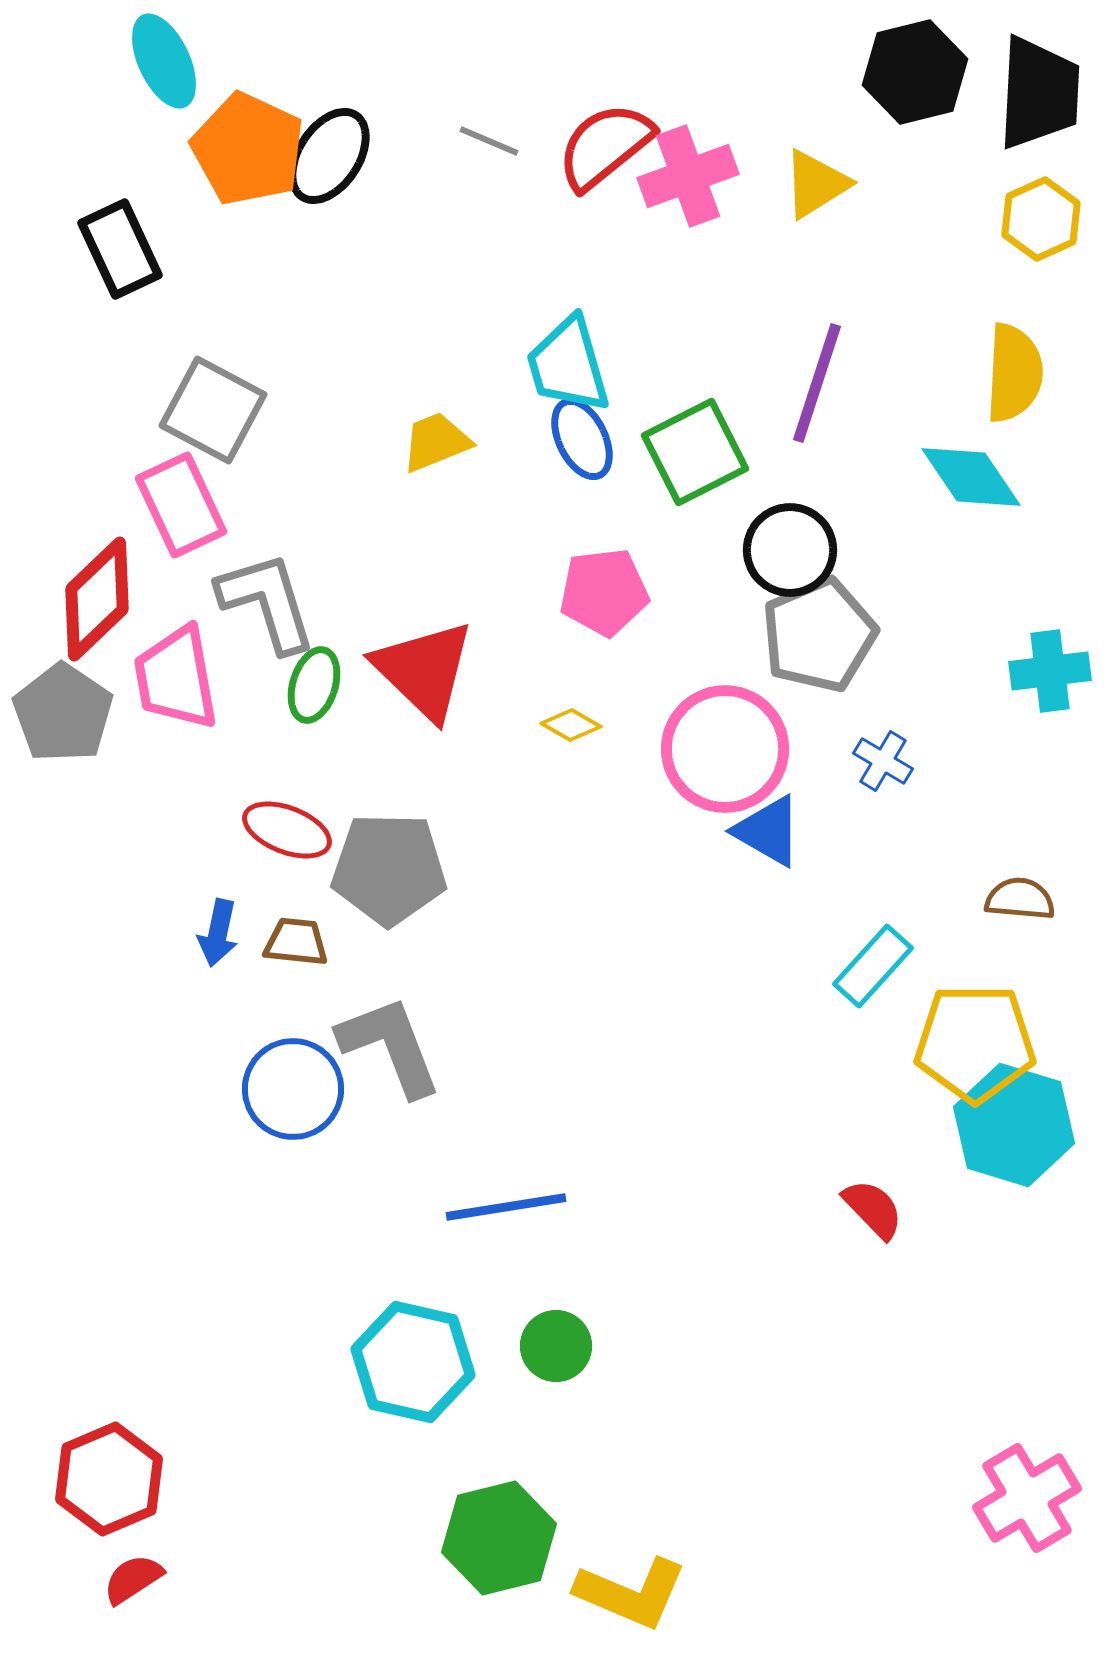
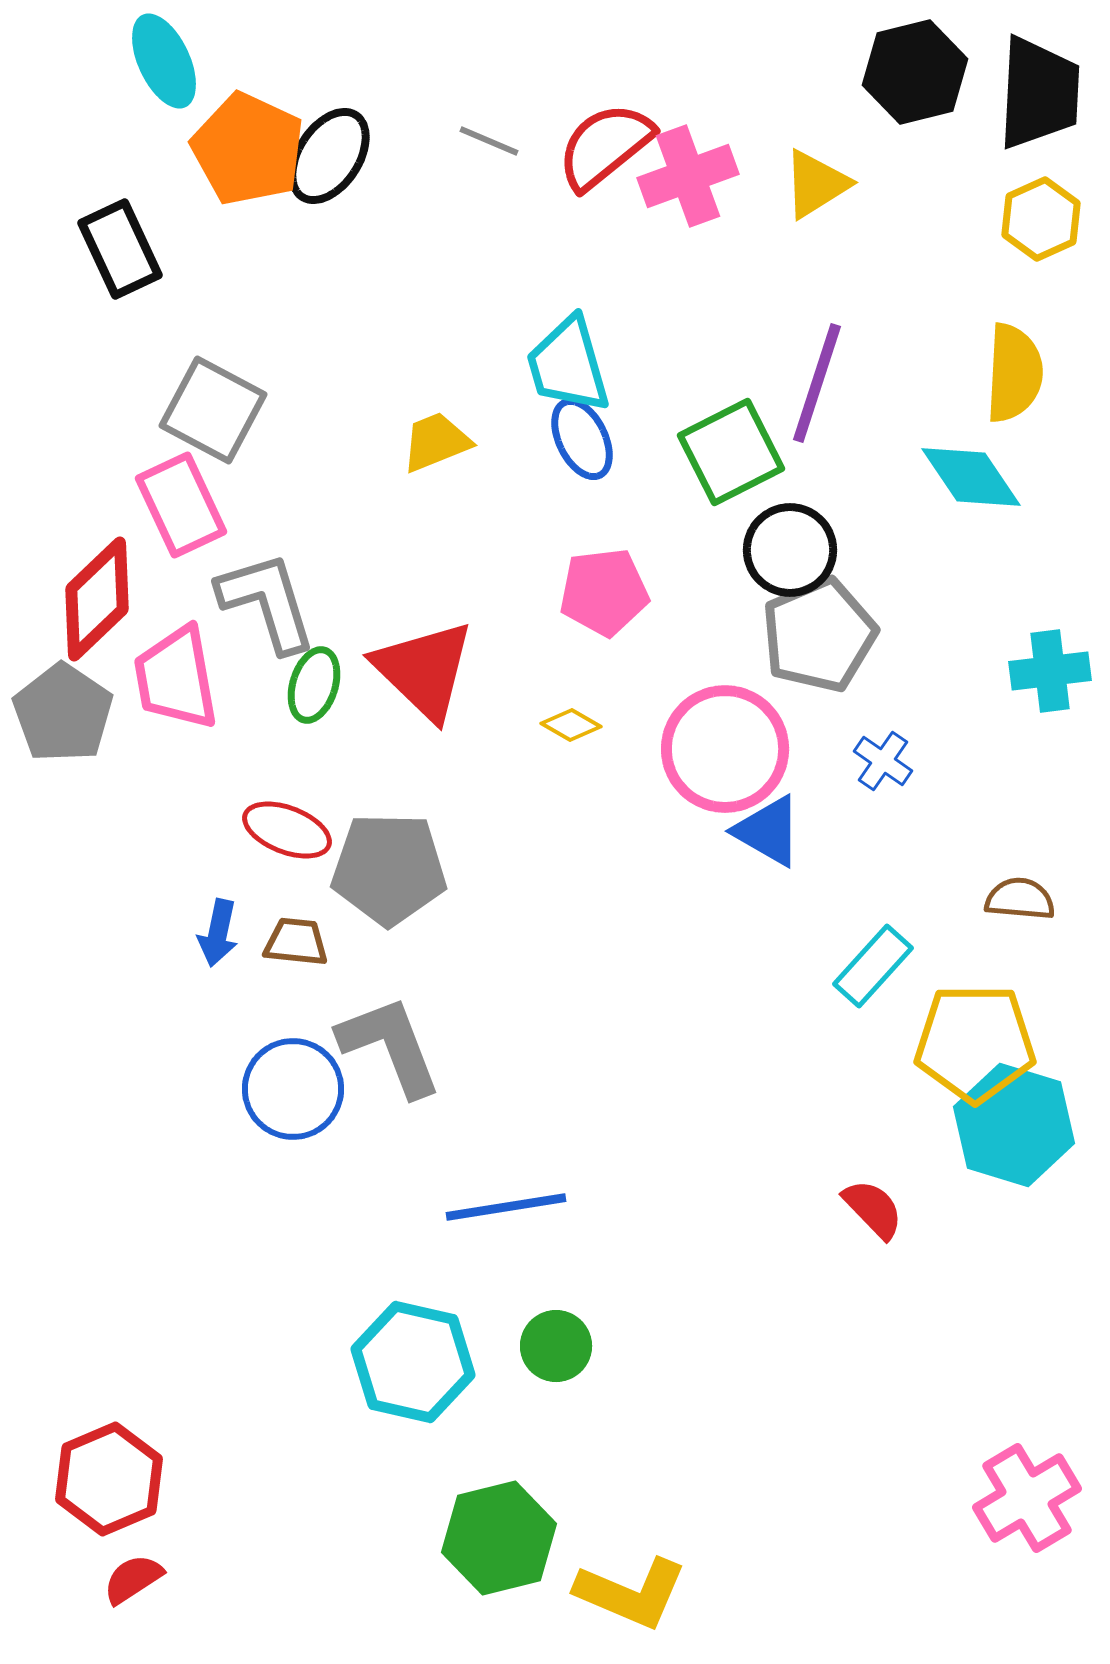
green square at (695, 452): moved 36 px right
blue cross at (883, 761): rotated 4 degrees clockwise
